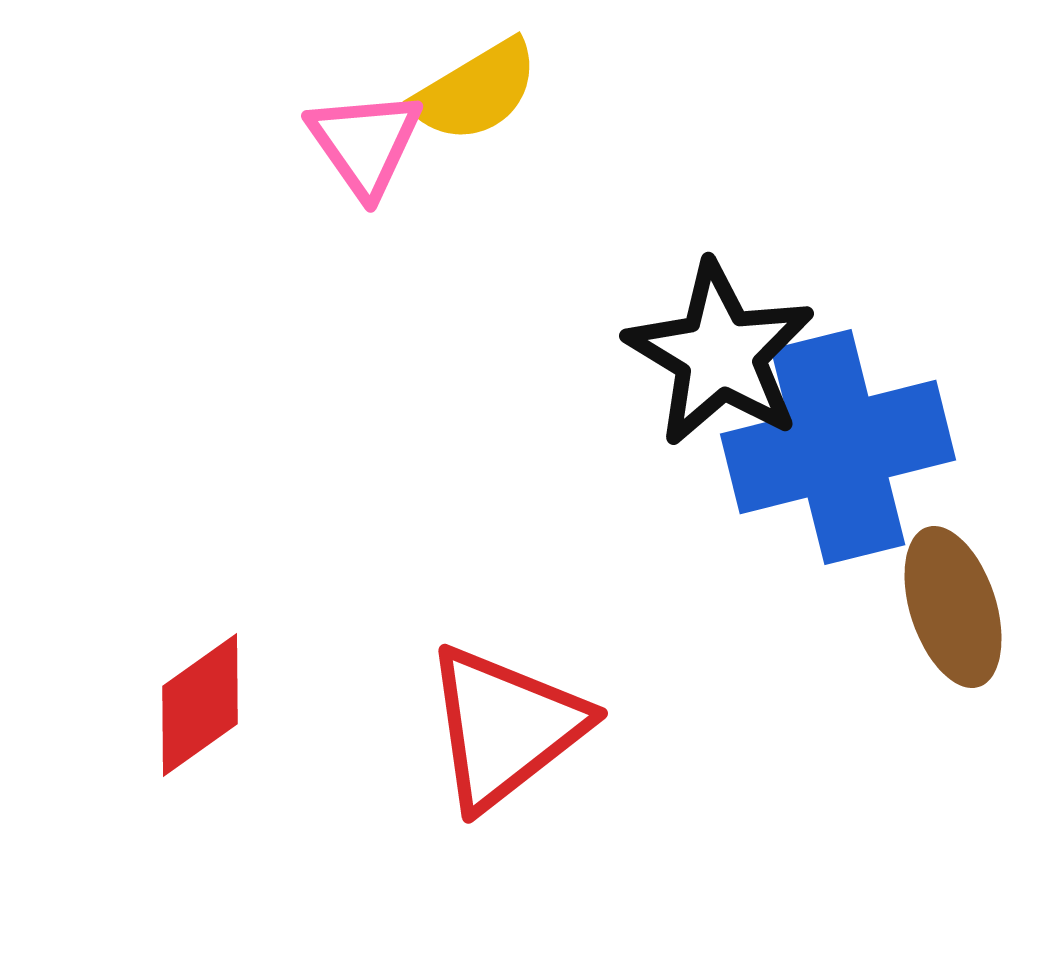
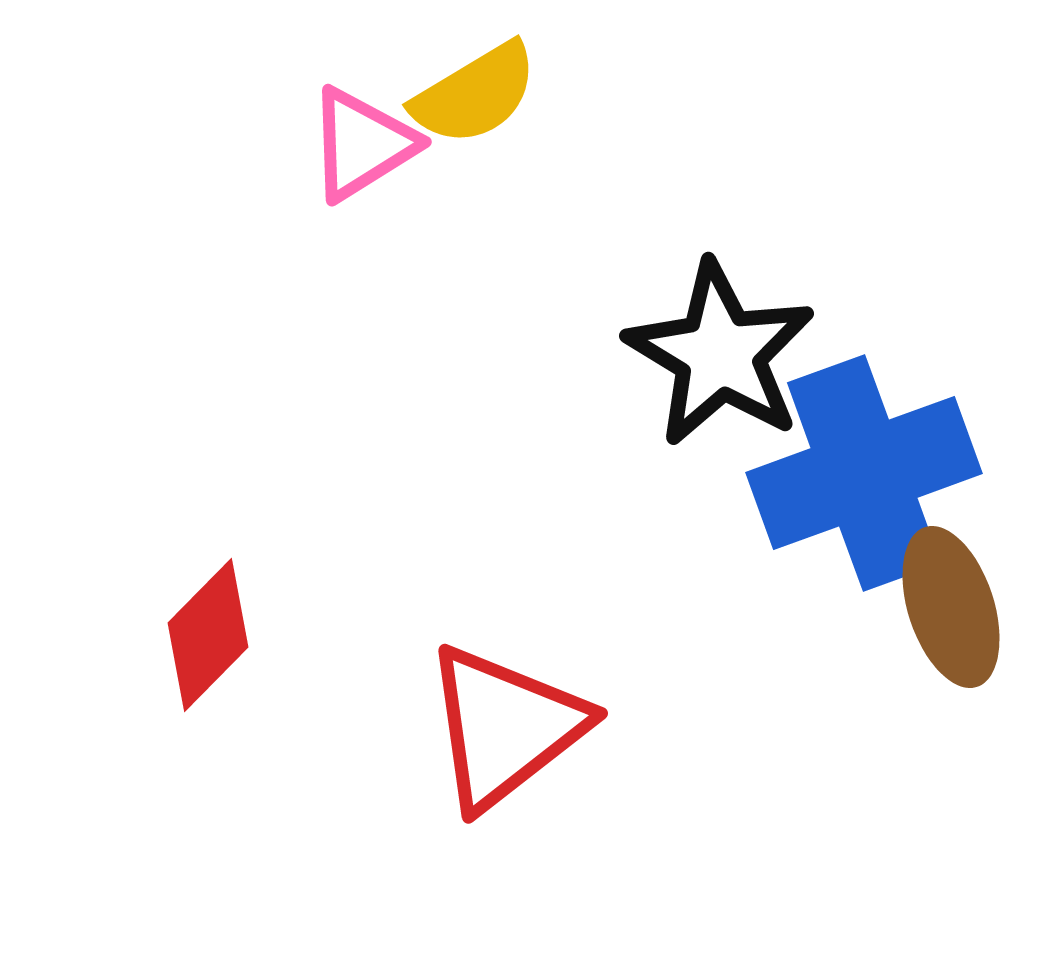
yellow semicircle: moved 1 px left, 3 px down
pink triangle: moved 3 px left, 1 px down; rotated 33 degrees clockwise
blue cross: moved 26 px right, 26 px down; rotated 6 degrees counterclockwise
brown ellipse: moved 2 px left
red diamond: moved 8 px right, 70 px up; rotated 10 degrees counterclockwise
